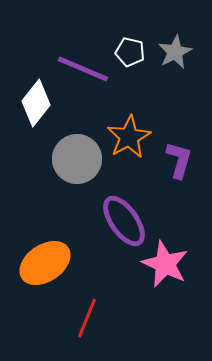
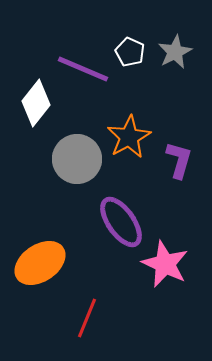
white pentagon: rotated 12 degrees clockwise
purple ellipse: moved 3 px left, 1 px down
orange ellipse: moved 5 px left
